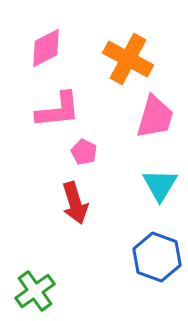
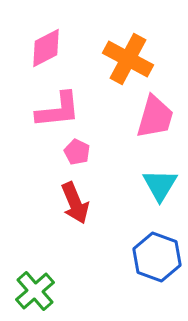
pink pentagon: moved 7 px left
red arrow: rotated 6 degrees counterclockwise
green cross: rotated 6 degrees counterclockwise
